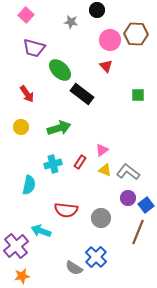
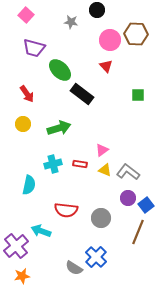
yellow circle: moved 2 px right, 3 px up
red rectangle: moved 2 px down; rotated 64 degrees clockwise
